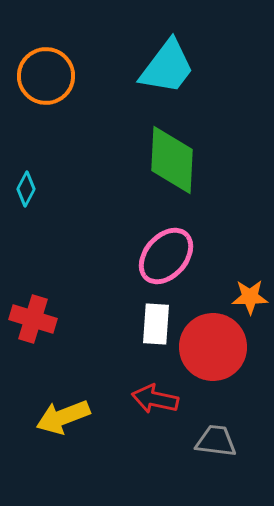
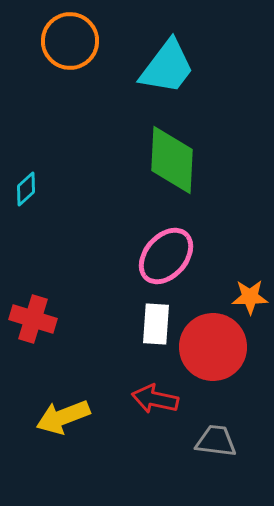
orange circle: moved 24 px right, 35 px up
cyan diamond: rotated 20 degrees clockwise
